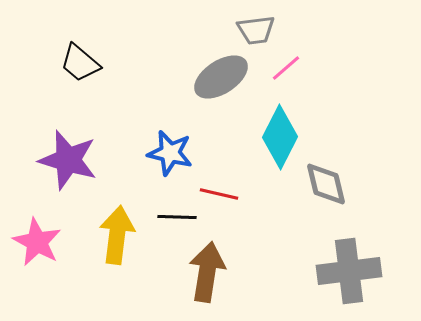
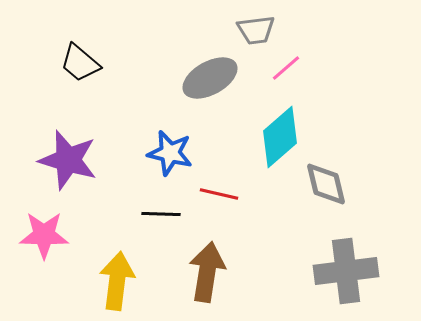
gray ellipse: moved 11 px left, 1 px down; rotated 4 degrees clockwise
cyan diamond: rotated 22 degrees clockwise
black line: moved 16 px left, 3 px up
yellow arrow: moved 46 px down
pink star: moved 7 px right, 7 px up; rotated 27 degrees counterclockwise
gray cross: moved 3 px left
